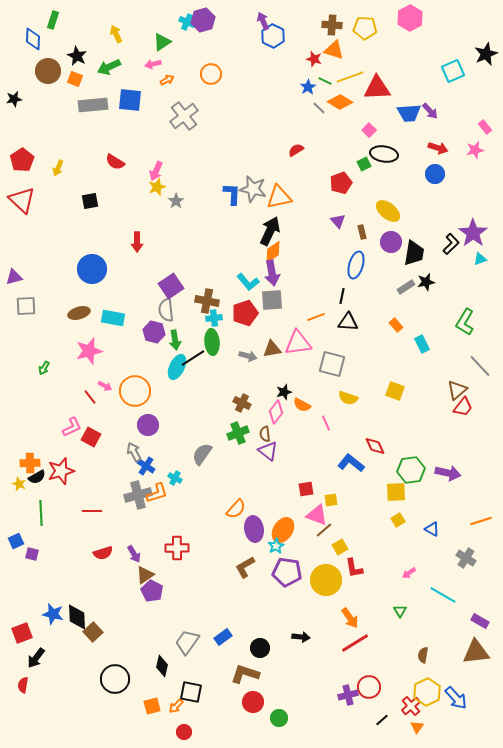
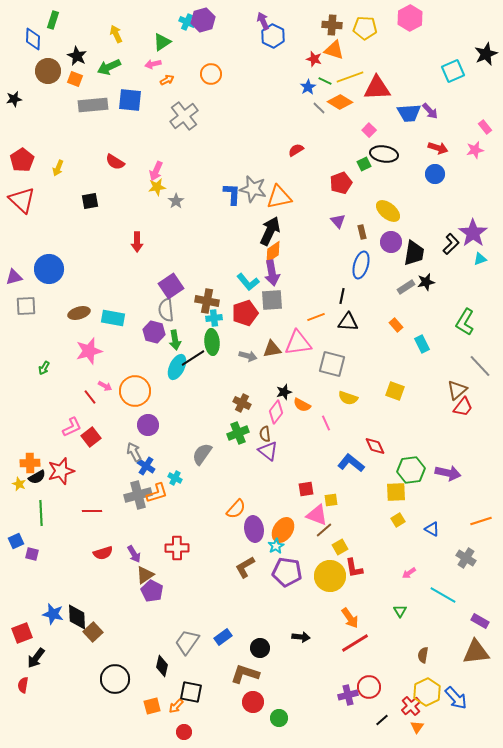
yellow star at (157, 187): rotated 12 degrees clockwise
blue ellipse at (356, 265): moved 5 px right
blue circle at (92, 269): moved 43 px left
red square at (91, 437): rotated 24 degrees clockwise
yellow circle at (326, 580): moved 4 px right, 4 px up
